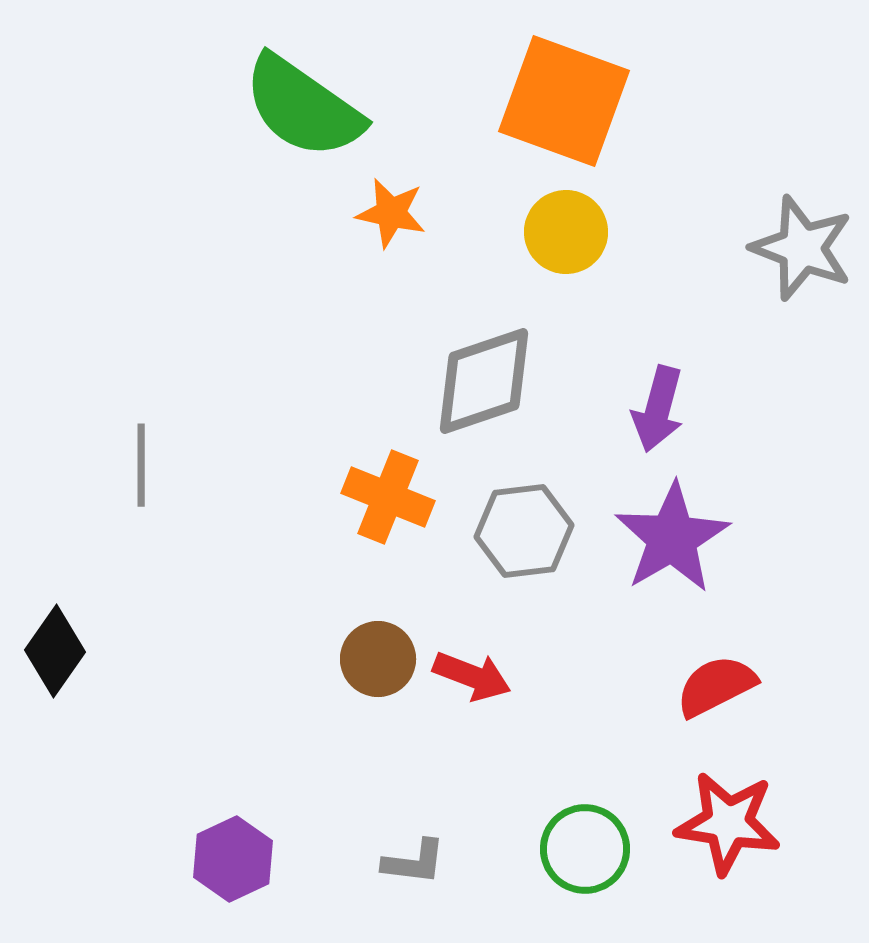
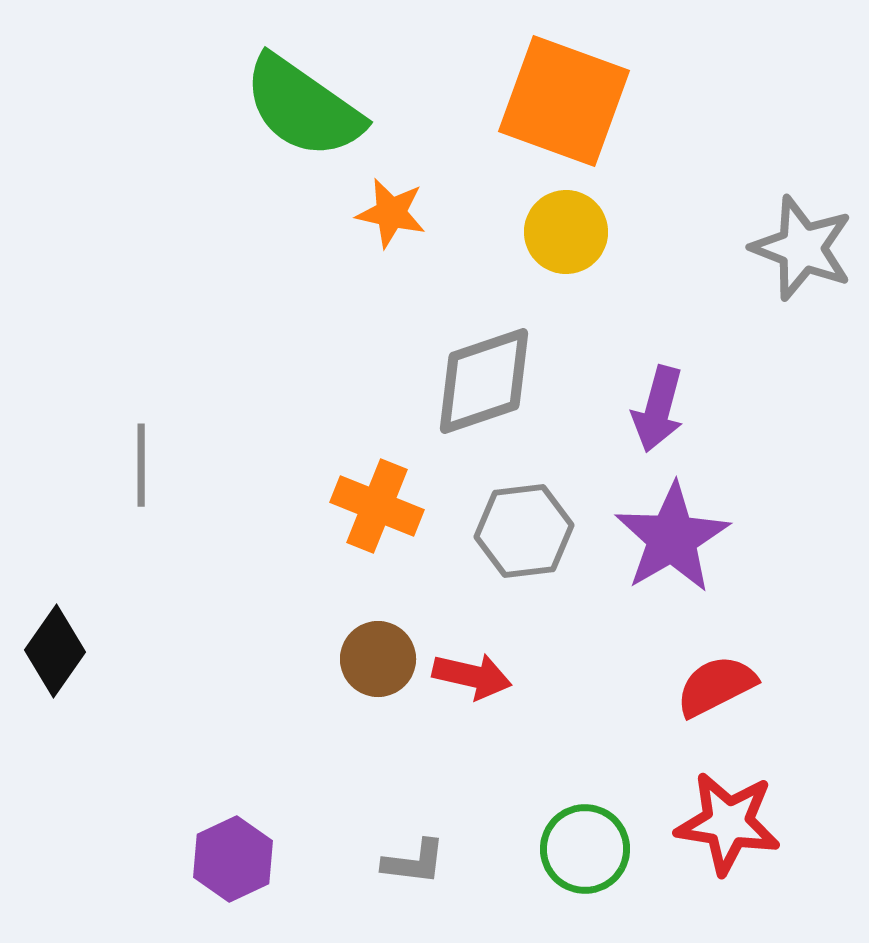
orange cross: moved 11 px left, 9 px down
red arrow: rotated 8 degrees counterclockwise
